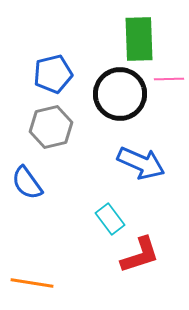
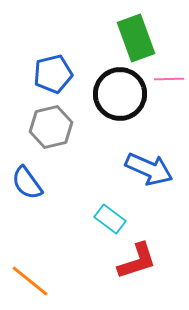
green rectangle: moved 3 px left, 1 px up; rotated 18 degrees counterclockwise
blue arrow: moved 8 px right, 6 px down
cyan rectangle: rotated 16 degrees counterclockwise
red L-shape: moved 3 px left, 6 px down
orange line: moved 2 px left, 2 px up; rotated 30 degrees clockwise
